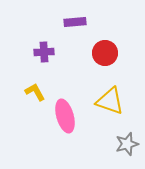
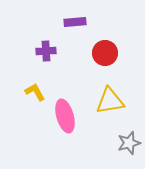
purple cross: moved 2 px right, 1 px up
yellow triangle: rotated 28 degrees counterclockwise
gray star: moved 2 px right, 1 px up
